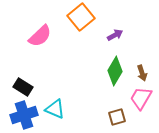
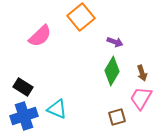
purple arrow: moved 7 px down; rotated 49 degrees clockwise
green diamond: moved 3 px left
cyan triangle: moved 2 px right
blue cross: moved 1 px down
